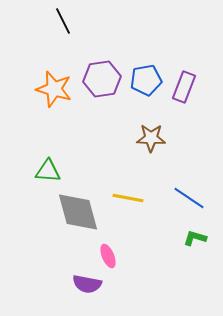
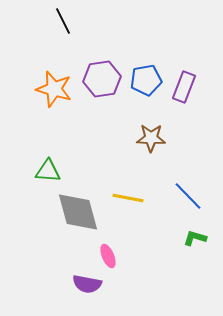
blue line: moved 1 px left, 2 px up; rotated 12 degrees clockwise
